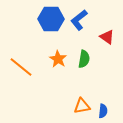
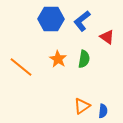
blue L-shape: moved 3 px right, 1 px down
orange triangle: rotated 24 degrees counterclockwise
